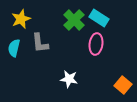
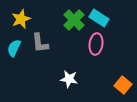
cyan semicircle: rotated 12 degrees clockwise
